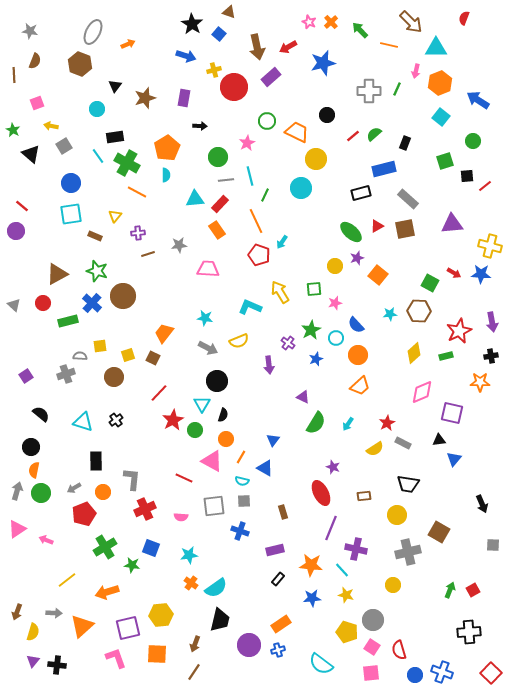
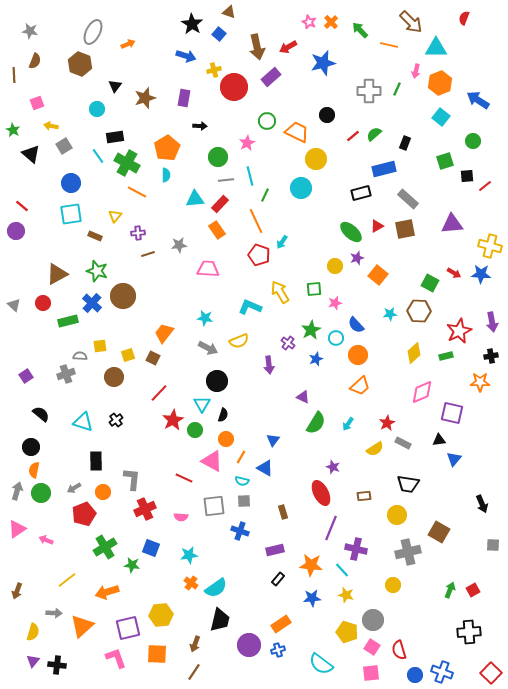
brown arrow at (17, 612): moved 21 px up
